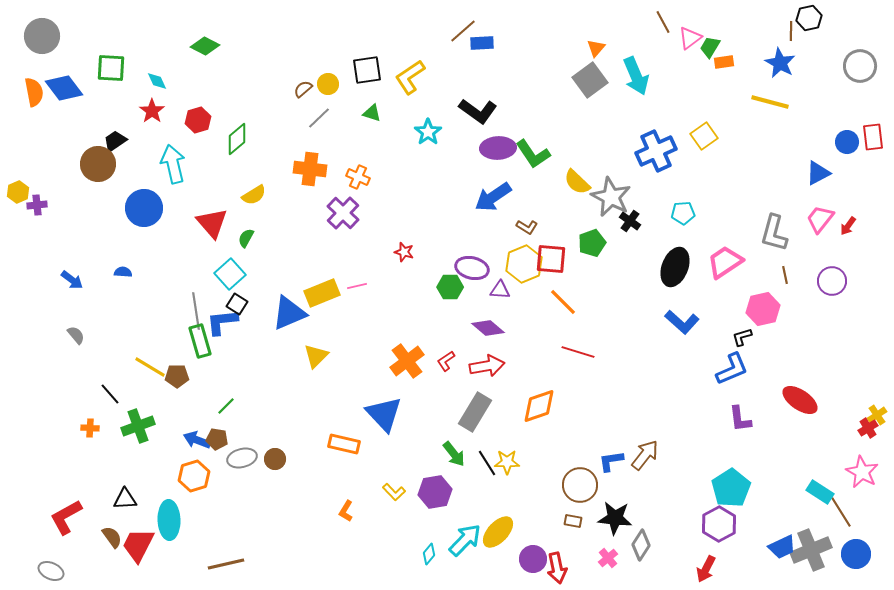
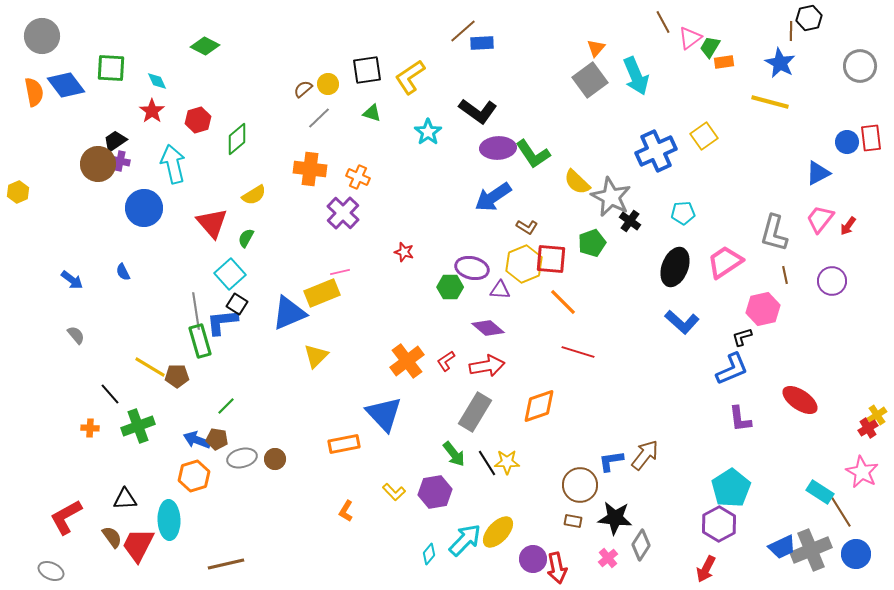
blue diamond at (64, 88): moved 2 px right, 3 px up
red rectangle at (873, 137): moved 2 px left, 1 px down
purple cross at (37, 205): moved 83 px right, 44 px up; rotated 18 degrees clockwise
blue semicircle at (123, 272): rotated 120 degrees counterclockwise
pink line at (357, 286): moved 17 px left, 14 px up
orange rectangle at (344, 444): rotated 24 degrees counterclockwise
